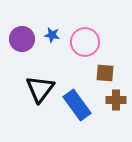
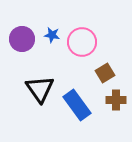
pink circle: moved 3 px left
brown square: rotated 36 degrees counterclockwise
black triangle: rotated 12 degrees counterclockwise
